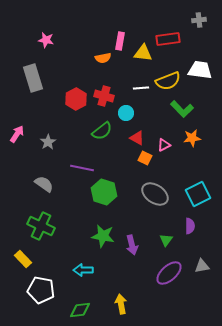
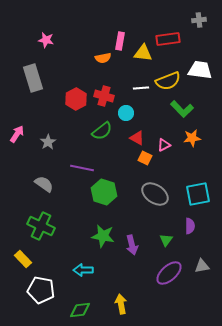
cyan square: rotated 15 degrees clockwise
